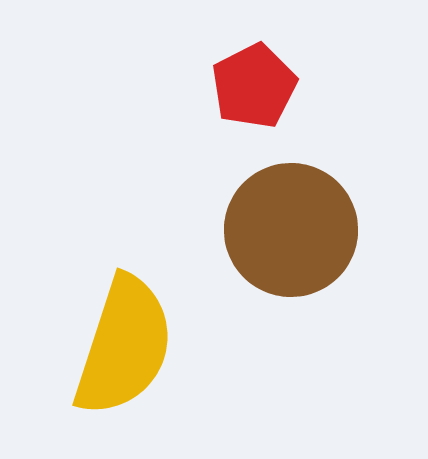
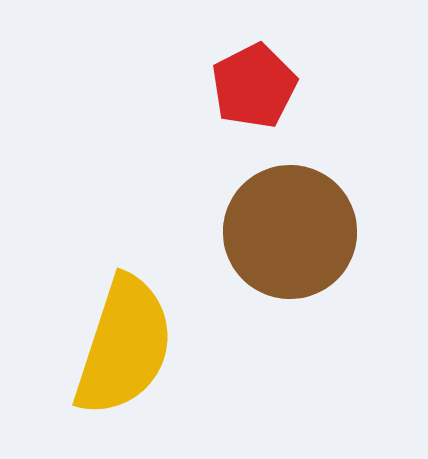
brown circle: moved 1 px left, 2 px down
